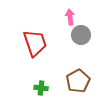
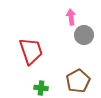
pink arrow: moved 1 px right
gray circle: moved 3 px right
red trapezoid: moved 4 px left, 8 px down
